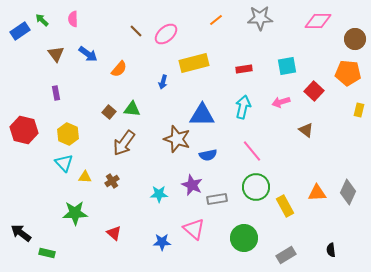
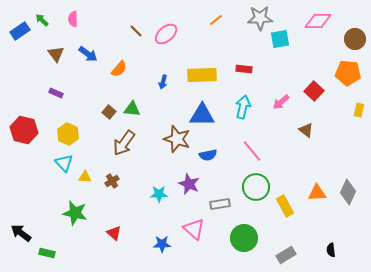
yellow rectangle at (194, 63): moved 8 px right, 12 px down; rotated 12 degrees clockwise
cyan square at (287, 66): moved 7 px left, 27 px up
red rectangle at (244, 69): rotated 14 degrees clockwise
purple rectangle at (56, 93): rotated 56 degrees counterclockwise
pink arrow at (281, 102): rotated 24 degrees counterclockwise
purple star at (192, 185): moved 3 px left, 1 px up
gray rectangle at (217, 199): moved 3 px right, 5 px down
green star at (75, 213): rotated 15 degrees clockwise
blue star at (162, 242): moved 2 px down
